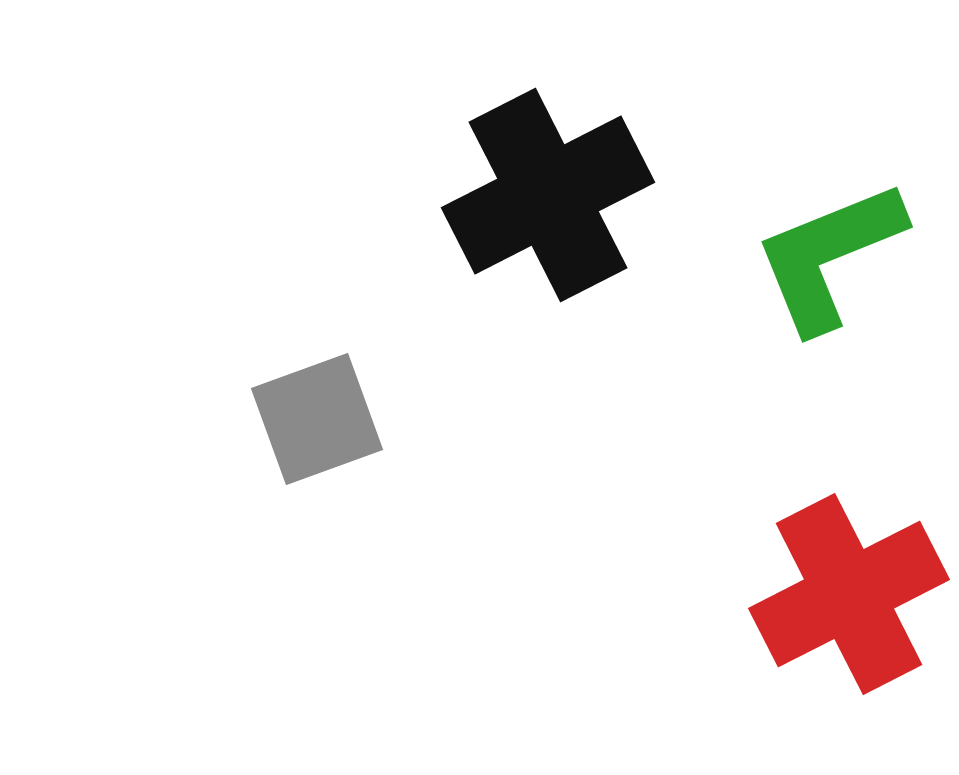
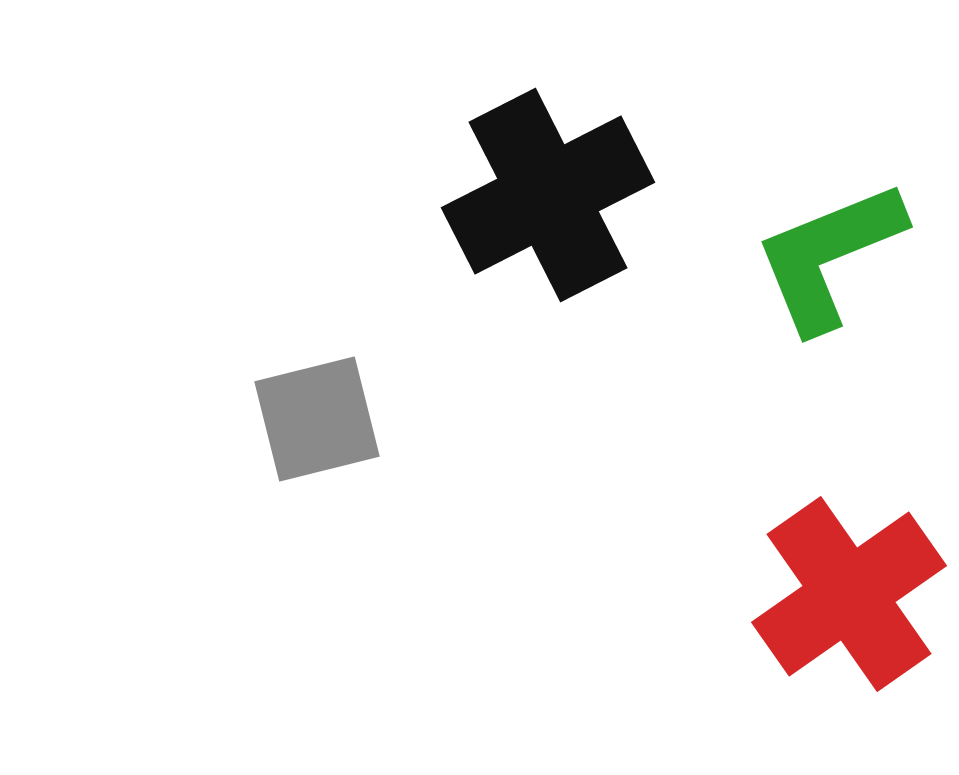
gray square: rotated 6 degrees clockwise
red cross: rotated 8 degrees counterclockwise
